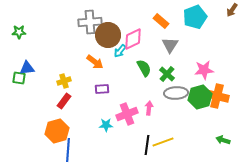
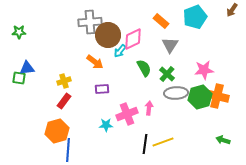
black line: moved 2 px left, 1 px up
